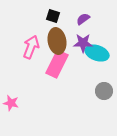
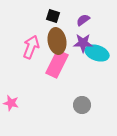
purple semicircle: moved 1 px down
gray circle: moved 22 px left, 14 px down
